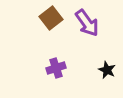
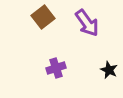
brown square: moved 8 px left, 1 px up
black star: moved 2 px right
